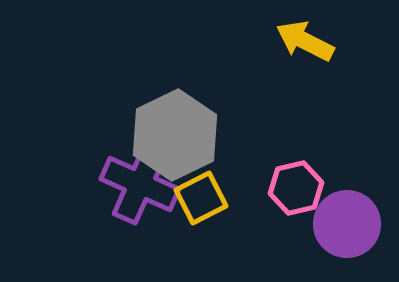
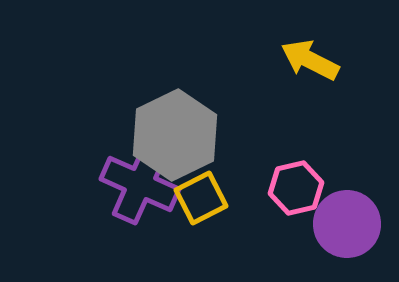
yellow arrow: moved 5 px right, 19 px down
